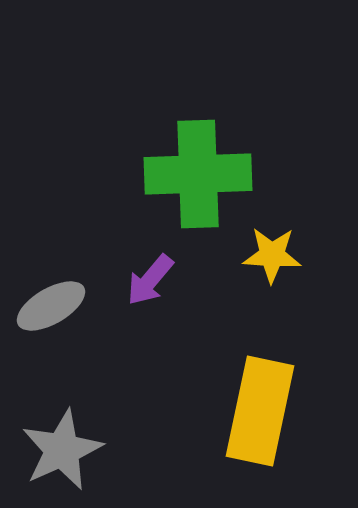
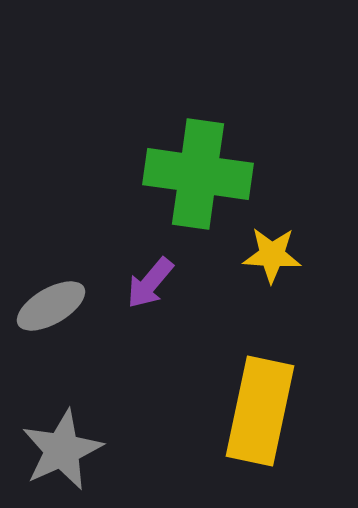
green cross: rotated 10 degrees clockwise
purple arrow: moved 3 px down
